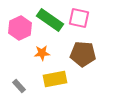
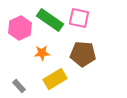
yellow rectangle: rotated 20 degrees counterclockwise
